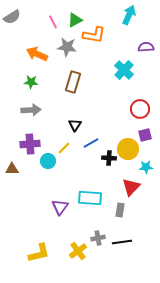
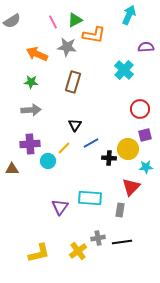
gray semicircle: moved 4 px down
